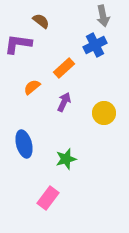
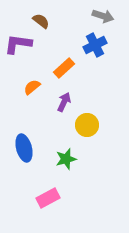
gray arrow: rotated 60 degrees counterclockwise
yellow circle: moved 17 px left, 12 px down
blue ellipse: moved 4 px down
pink rectangle: rotated 25 degrees clockwise
